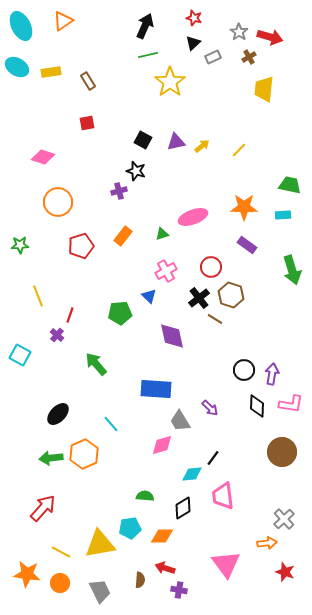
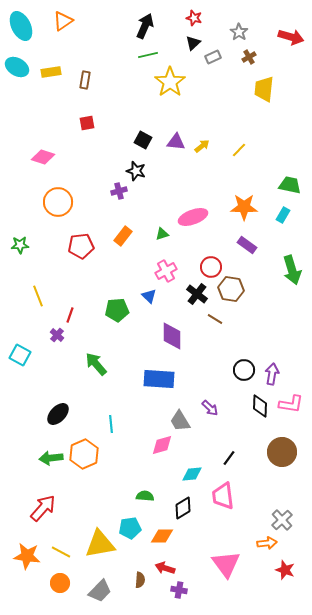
red arrow at (270, 37): moved 21 px right
brown rectangle at (88, 81): moved 3 px left, 1 px up; rotated 42 degrees clockwise
purple triangle at (176, 142): rotated 18 degrees clockwise
cyan rectangle at (283, 215): rotated 56 degrees counterclockwise
red pentagon at (81, 246): rotated 10 degrees clockwise
brown hexagon at (231, 295): moved 6 px up; rotated 10 degrees counterclockwise
black cross at (199, 298): moved 2 px left, 4 px up; rotated 15 degrees counterclockwise
green pentagon at (120, 313): moved 3 px left, 3 px up
purple diamond at (172, 336): rotated 12 degrees clockwise
blue rectangle at (156, 389): moved 3 px right, 10 px up
black diamond at (257, 406): moved 3 px right
cyan line at (111, 424): rotated 36 degrees clockwise
black line at (213, 458): moved 16 px right
gray cross at (284, 519): moved 2 px left, 1 px down
red star at (285, 572): moved 2 px up
orange star at (27, 574): moved 18 px up
gray trapezoid at (100, 591): rotated 70 degrees clockwise
